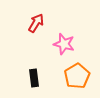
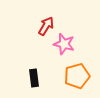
red arrow: moved 10 px right, 3 px down
orange pentagon: rotated 15 degrees clockwise
